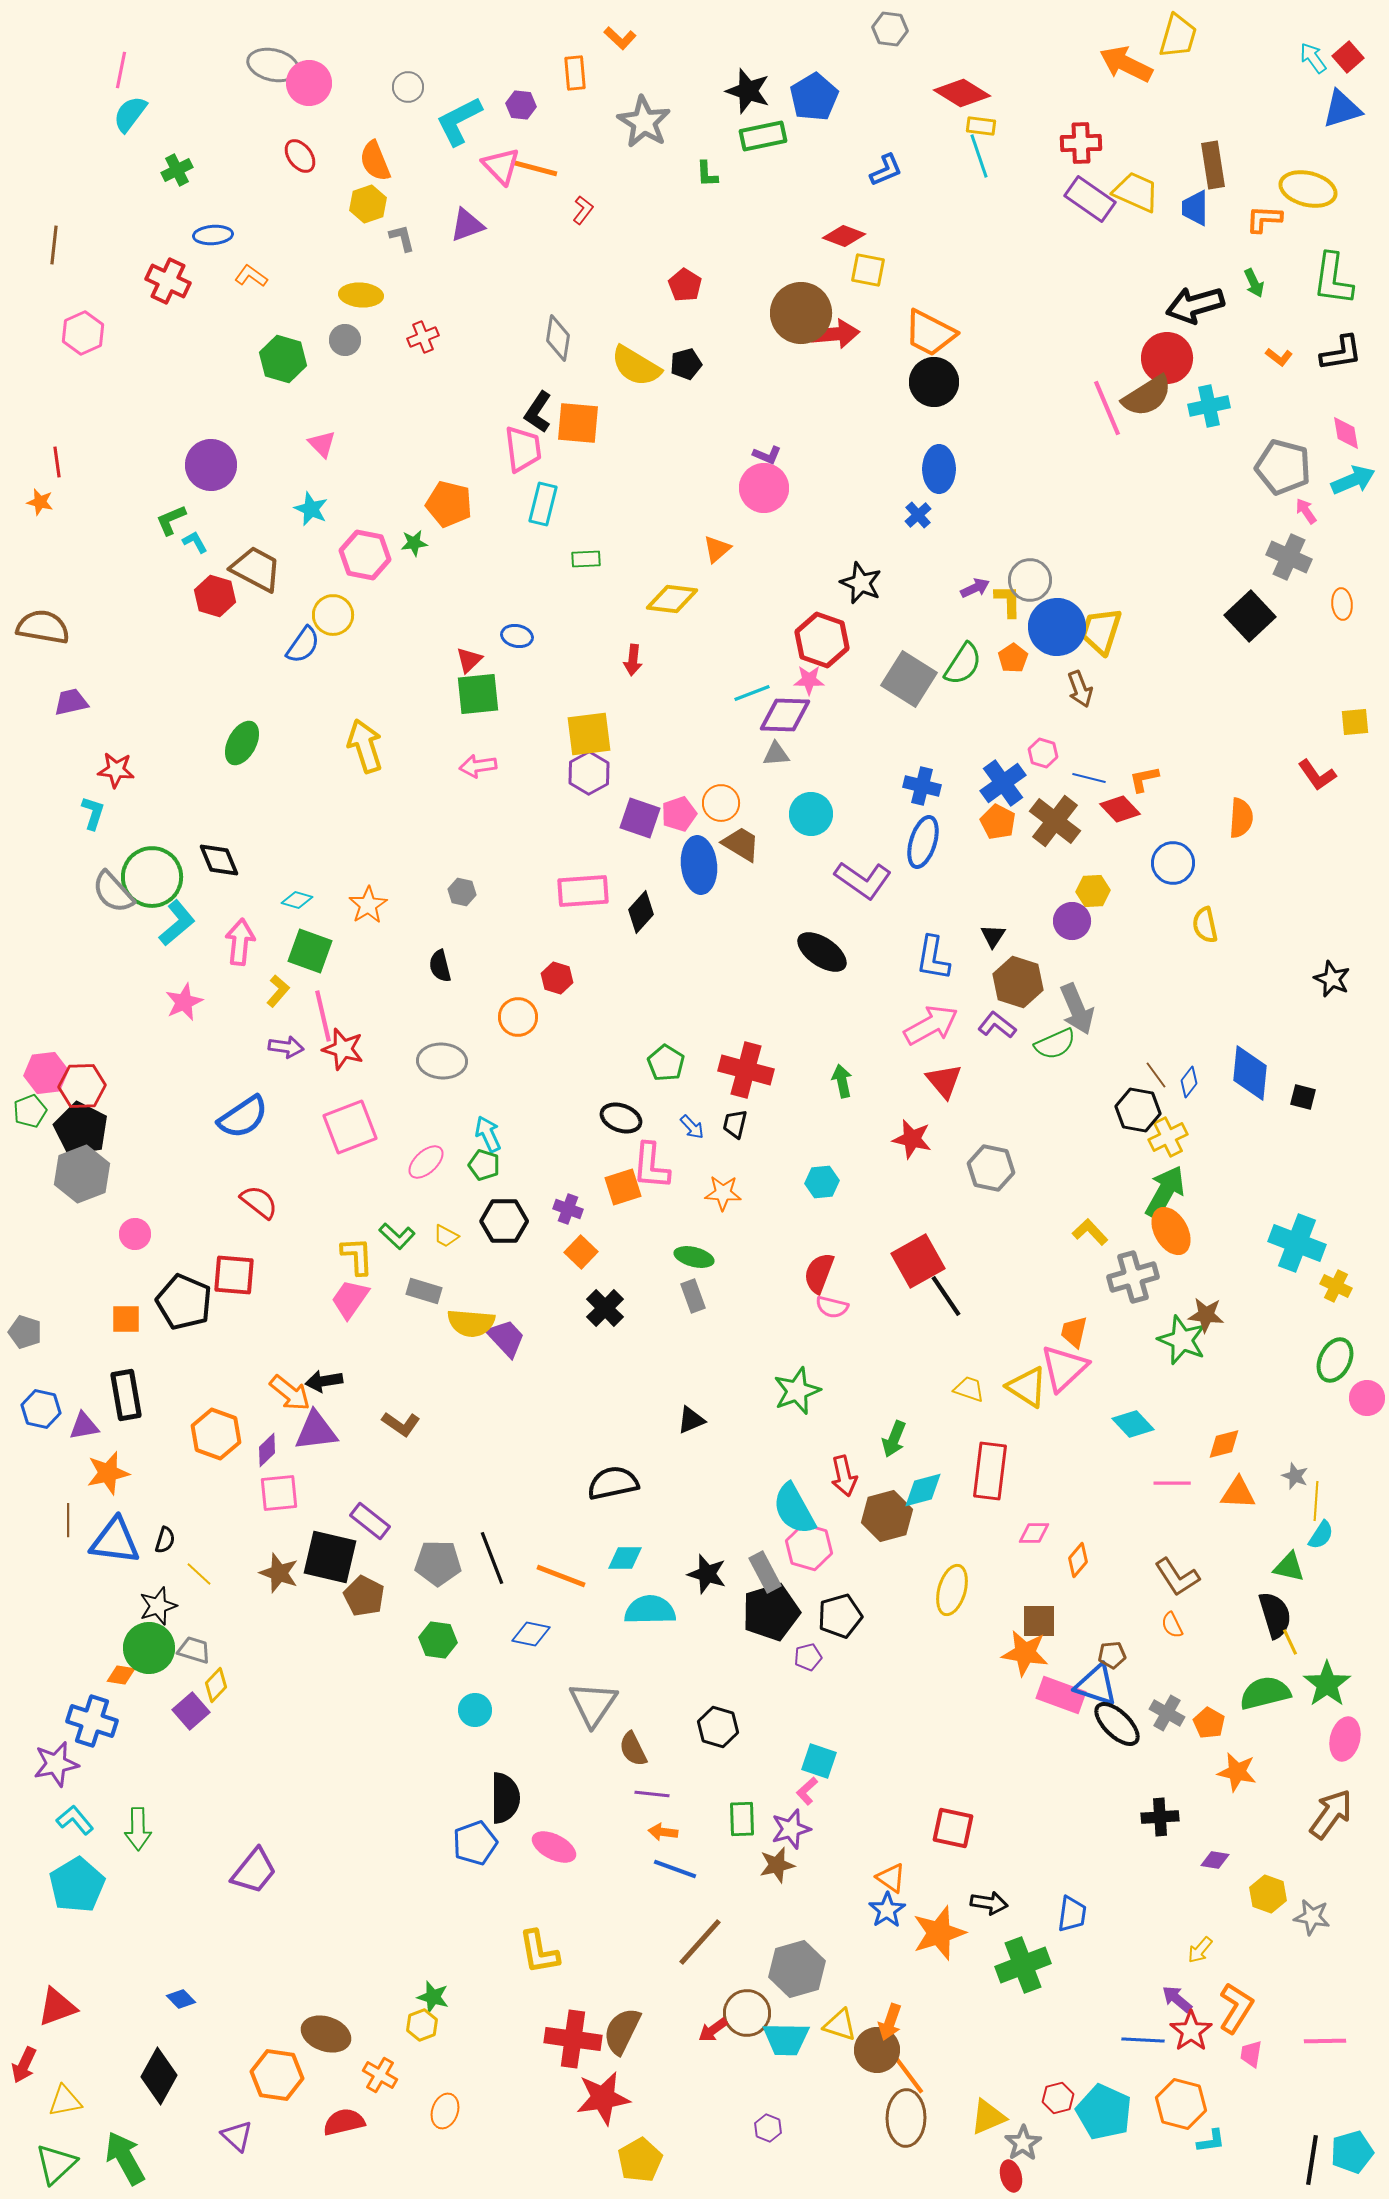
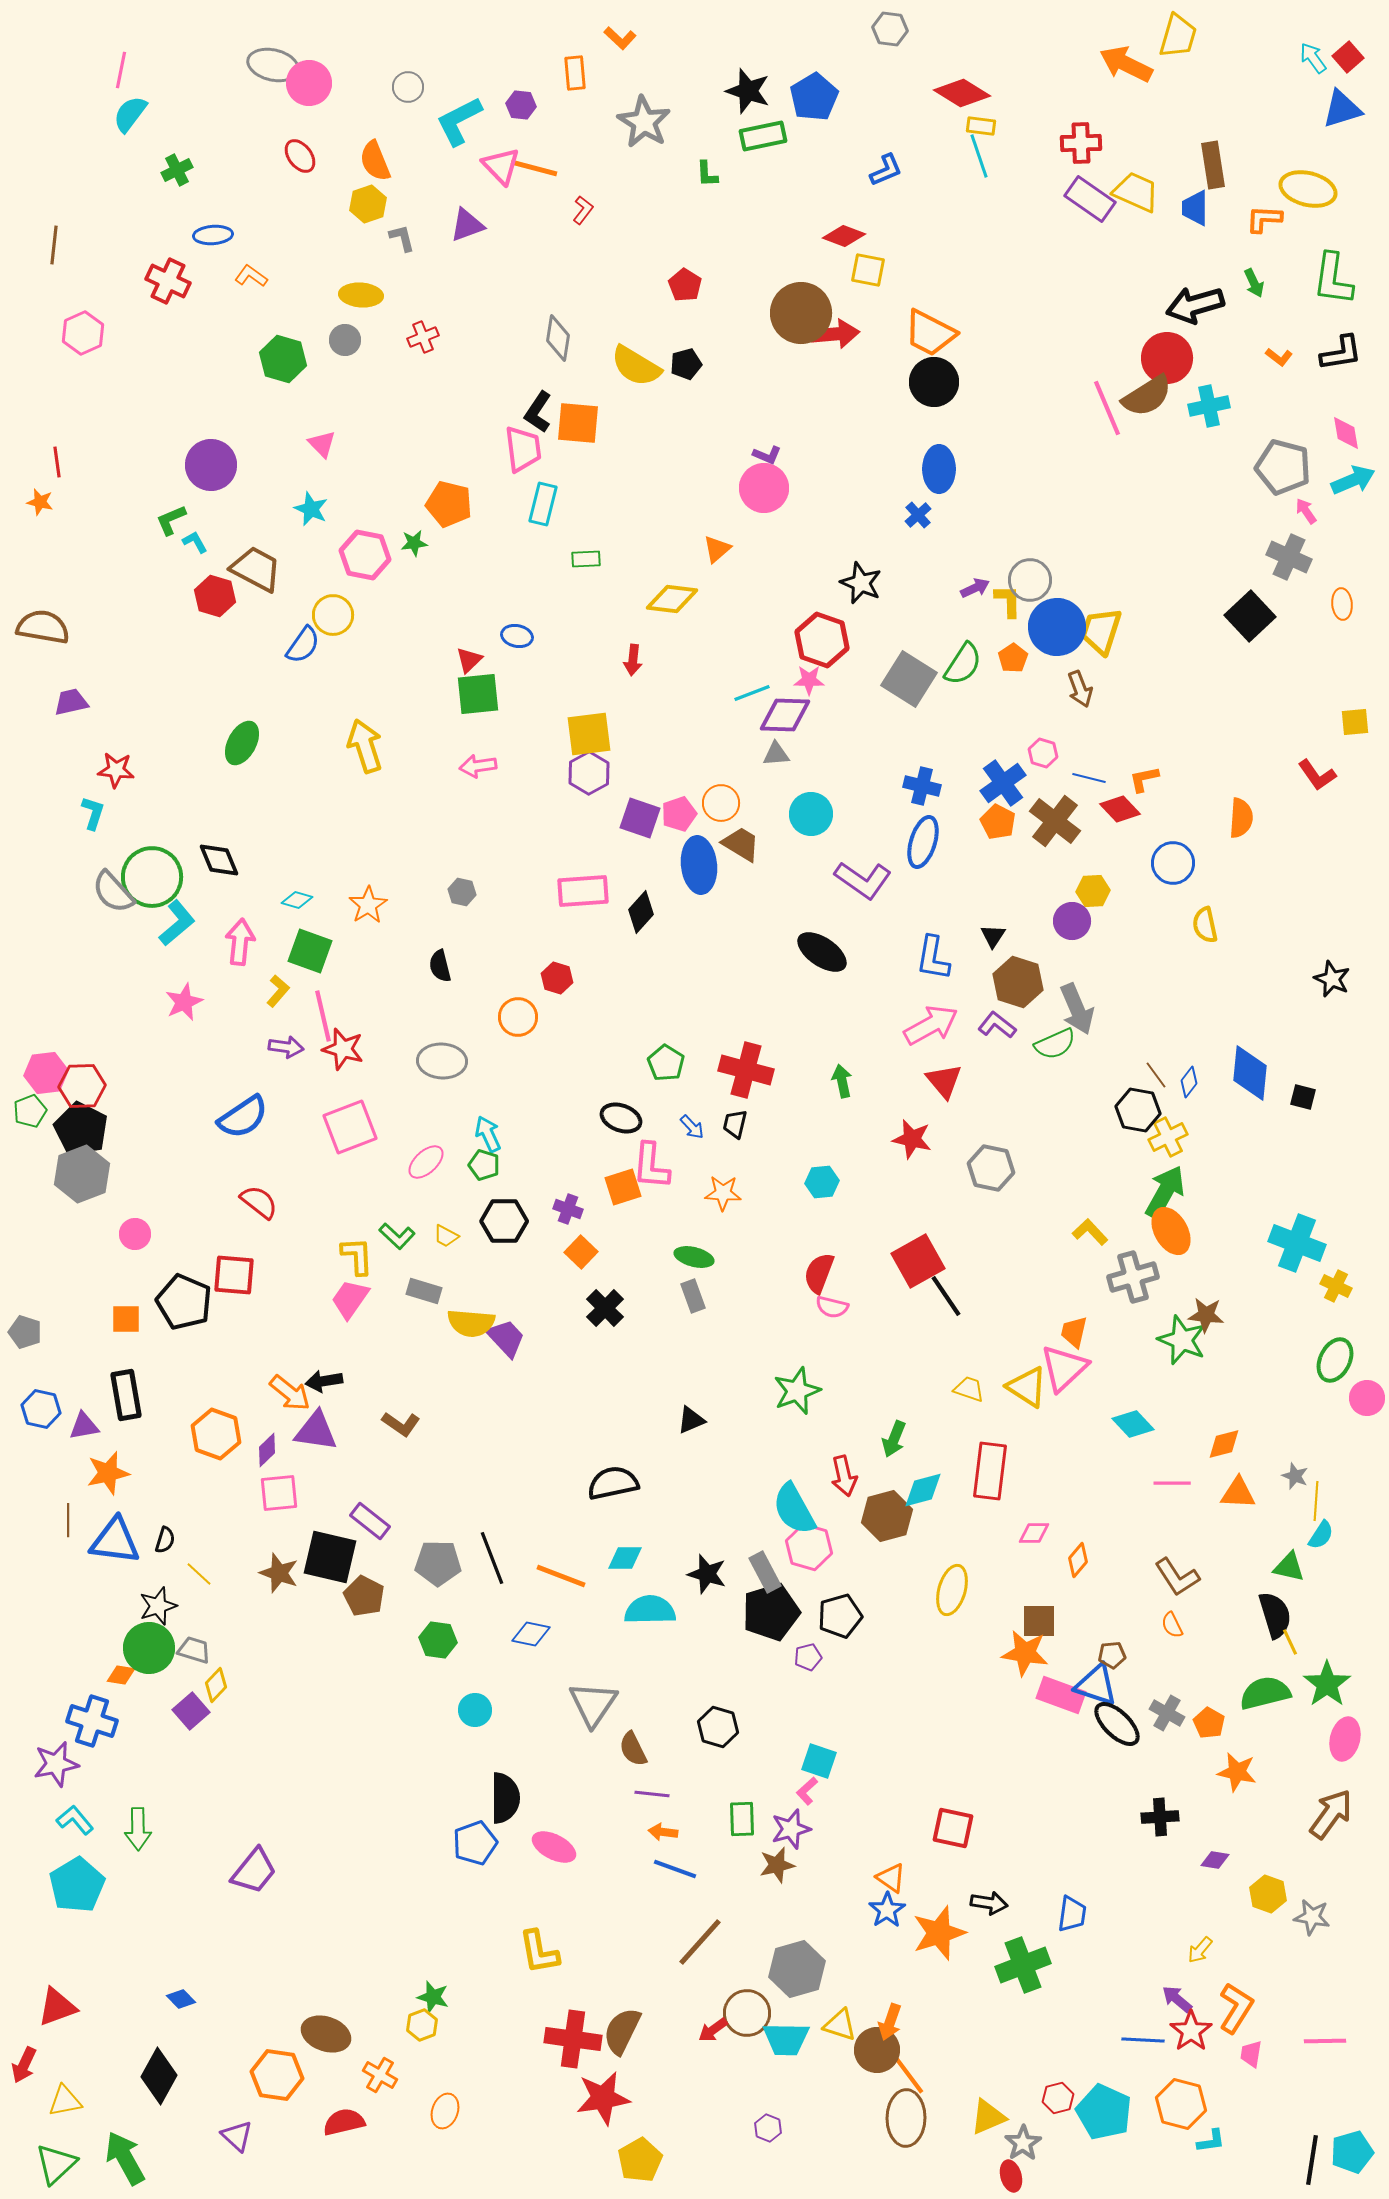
purple triangle at (316, 1431): rotated 15 degrees clockwise
